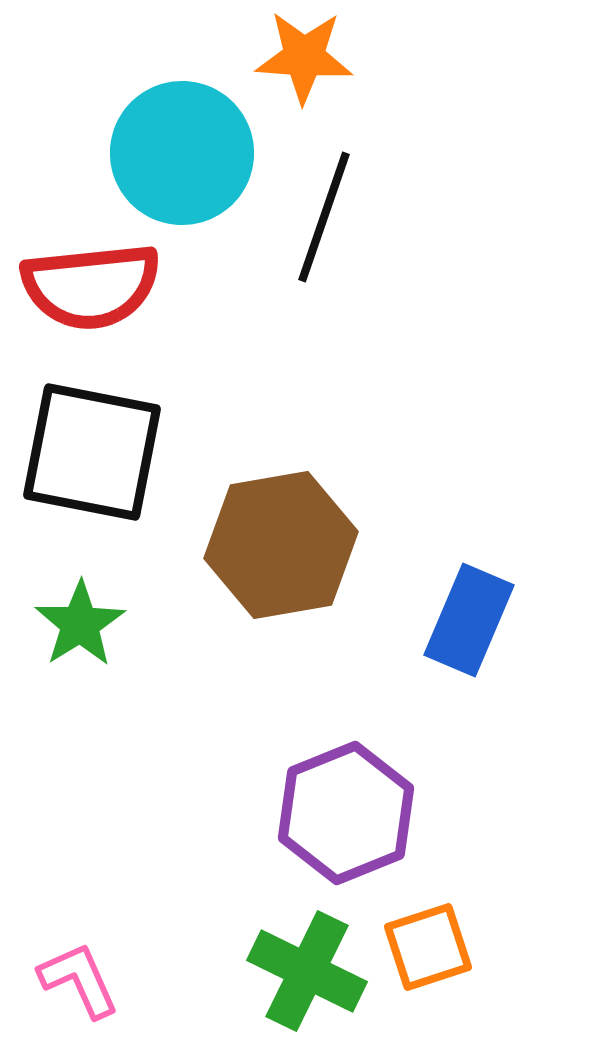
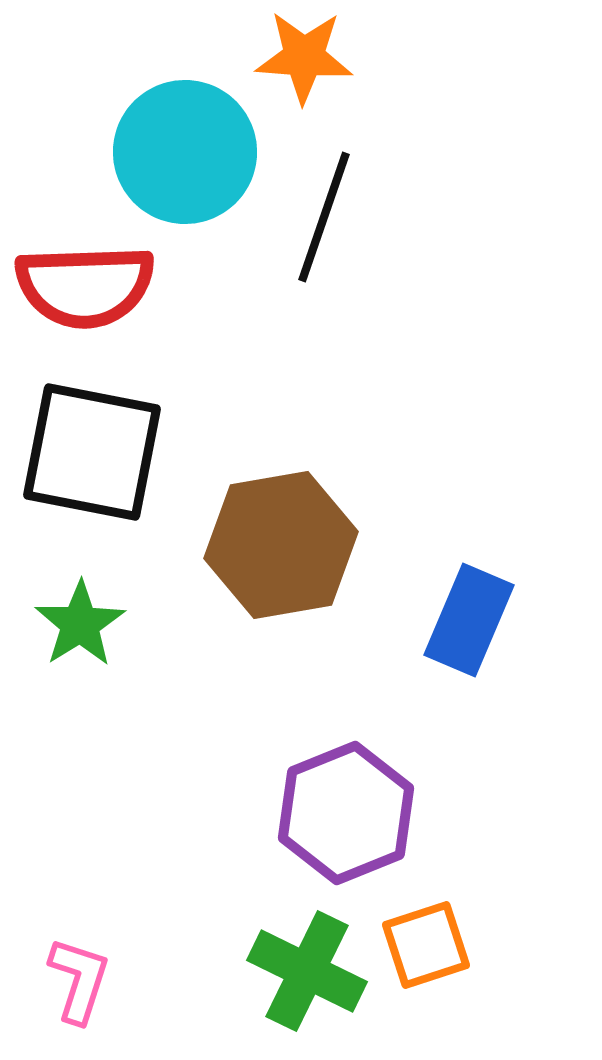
cyan circle: moved 3 px right, 1 px up
red semicircle: moved 6 px left; rotated 4 degrees clockwise
orange square: moved 2 px left, 2 px up
pink L-shape: rotated 42 degrees clockwise
